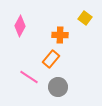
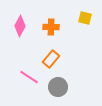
yellow square: rotated 24 degrees counterclockwise
orange cross: moved 9 px left, 8 px up
